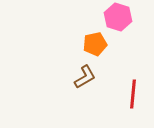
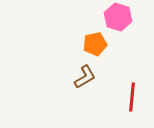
red line: moved 1 px left, 3 px down
